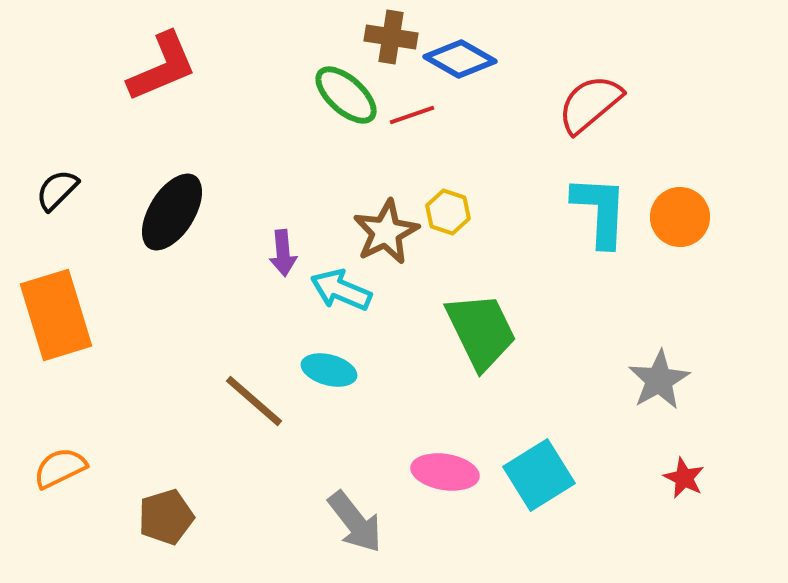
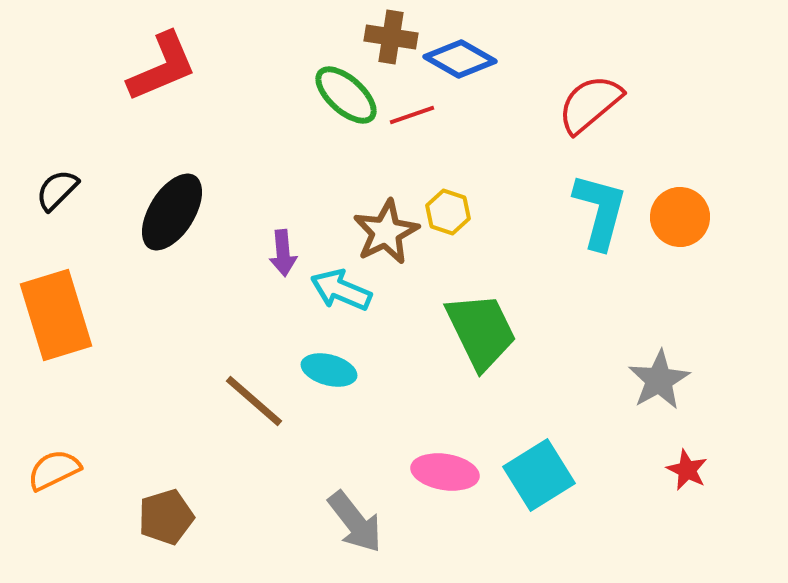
cyan L-shape: rotated 12 degrees clockwise
orange semicircle: moved 6 px left, 2 px down
red star: moved 3 px right, 8 px up
